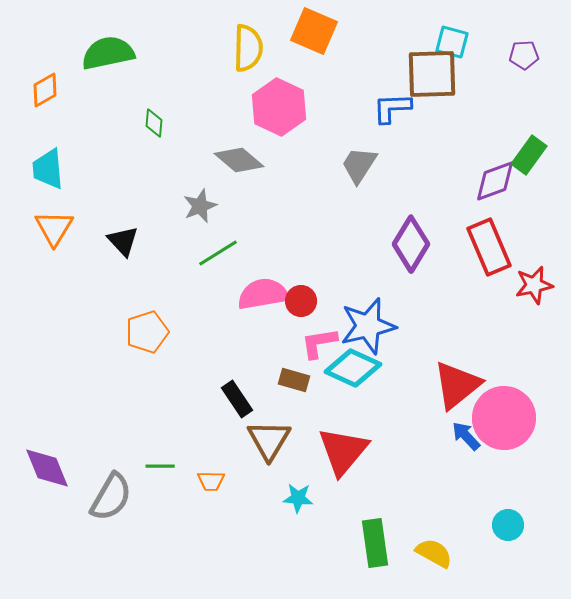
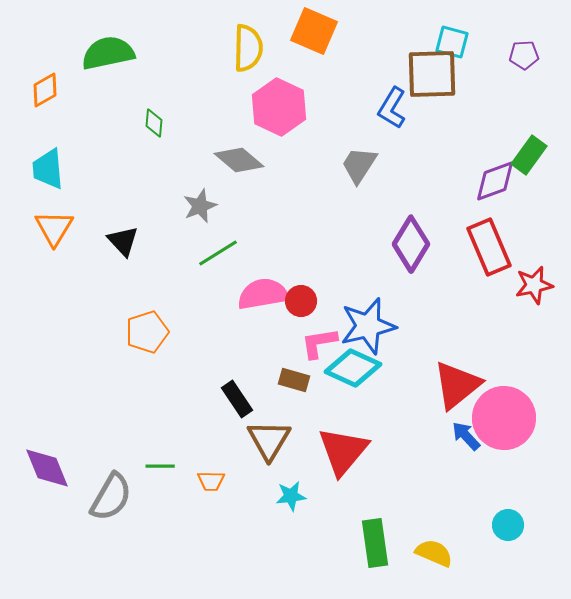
blue L-shape at (392, 108): rotated 57 degrees counterclockwise
cyan star at (298, 498): moved 7 px left, 2 px up; rotated 12 degrees counterclockwise
yellow semicircle at (434, 553): rotated 6 degrees counterclockwise
